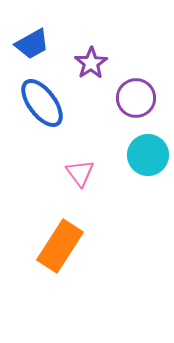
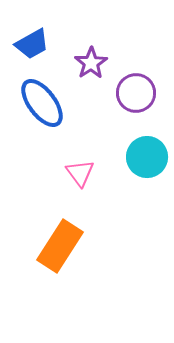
purple circle: moved 5 px up
cyan circle: moved 1 px left, 2 px down
